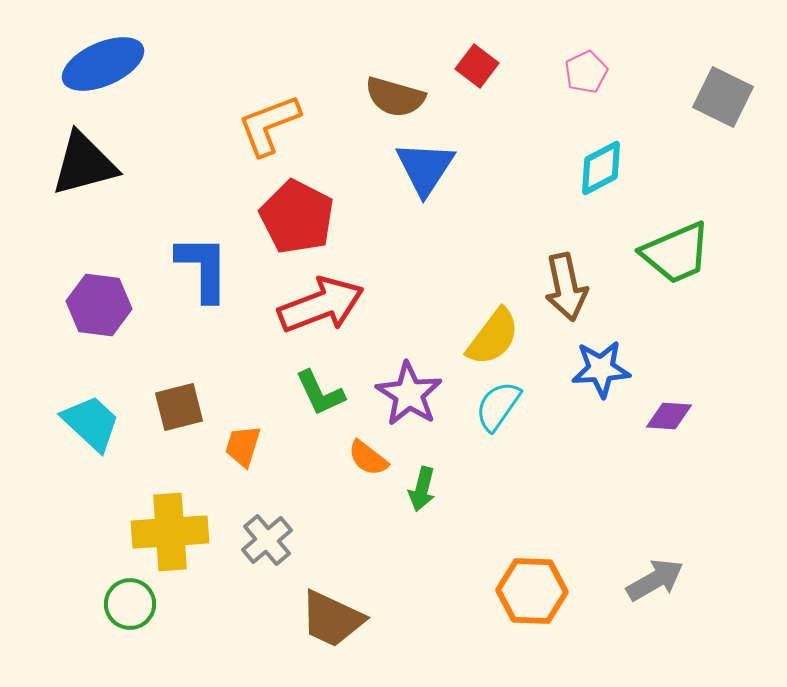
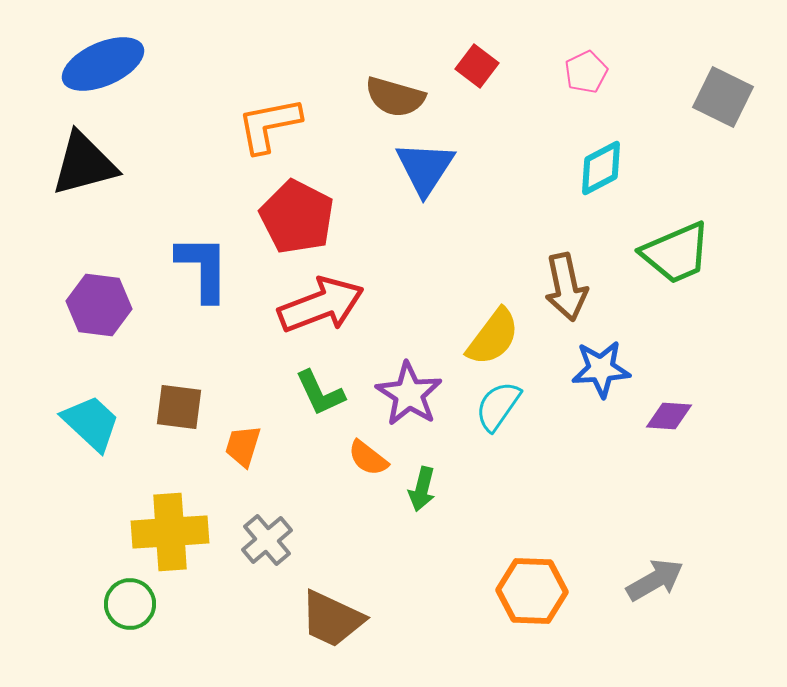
orange L-shape: rotated 10 degrees clockwise
brown square: rotated 21 degrees clockwise
